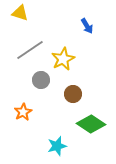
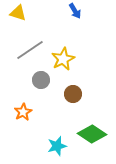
yellow triangle: moved 2 px left
blue arrow: moved 12 px left, 15 px up
green diamond: moved 1 px right, 10 px down
